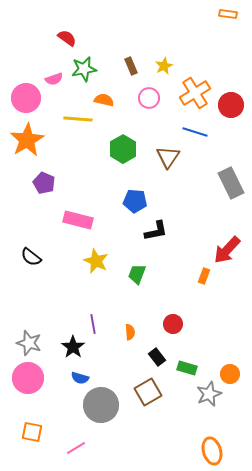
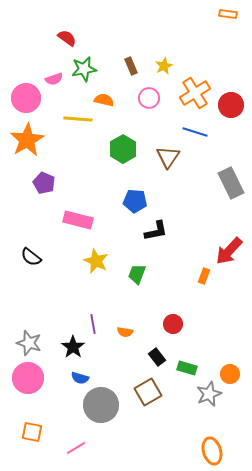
red arrow at (227, 250): moved 2 px right, 1 px down
orange semicircle at (130, 332): moved 5 px left; rotated 105 degrees clockwise
